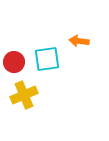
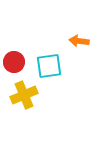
cyan square: moved 2 px right, 7 px down
